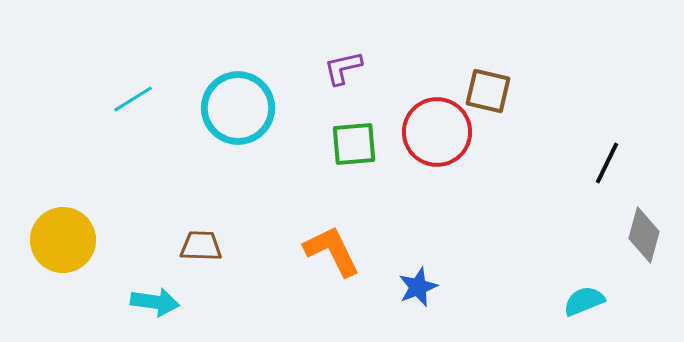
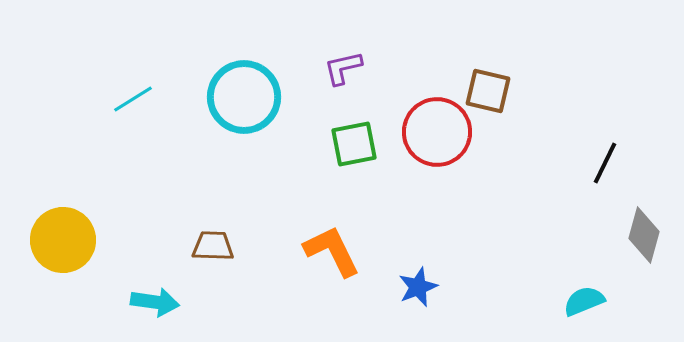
cyan circle: moved 6 px right, 11 px up
green square: rotated 6 degrees counterclockwise
black line: moved 2 px left
brown trapezoid: moved 12 px right
